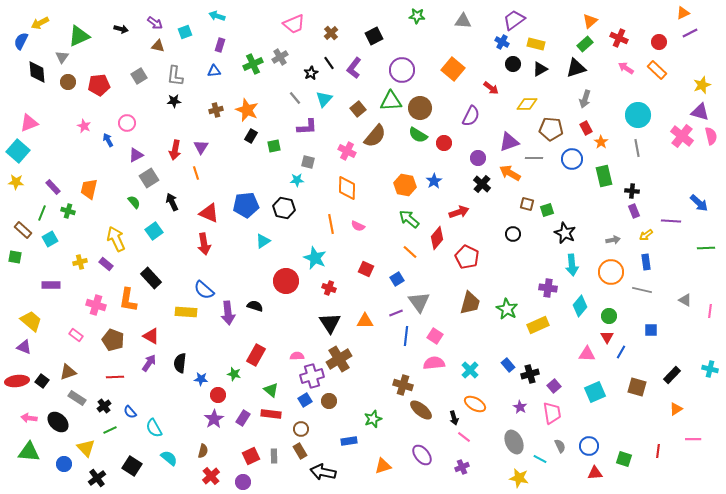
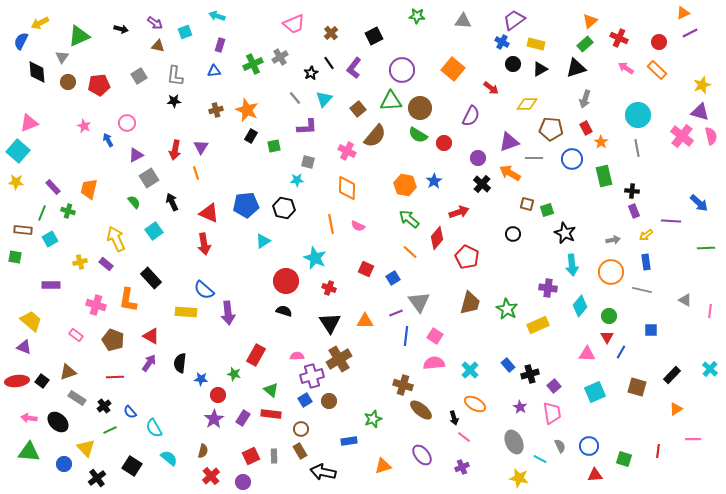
brown rectangle at (23, 230): rotated 36 degrees counterclockwise
blue square at (397, 279): moved 4 px left, 1 px up
black semicircle at (255, 306): moved 29 px right, 5 px down
cyan cross at (710, 369): rotated 28 degrees clockwise
red triangle at (595, 473): moved 2 px down
